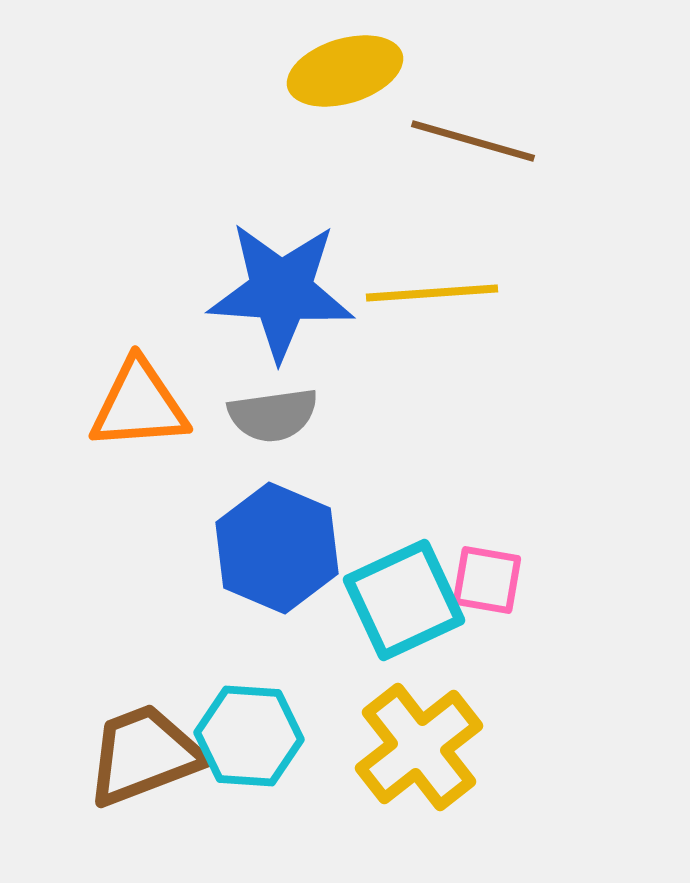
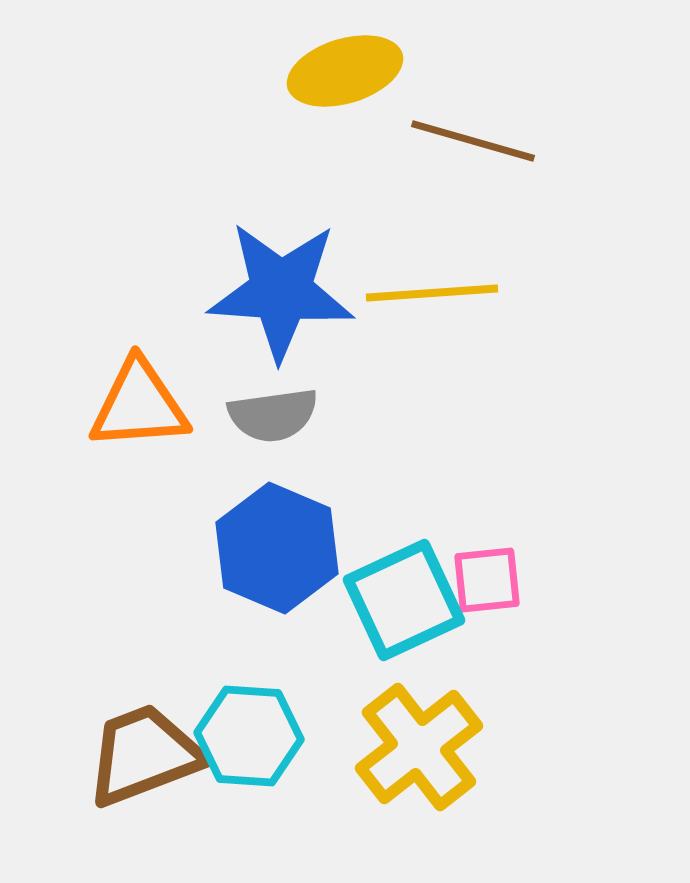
pink square: rotated 16 degrees counterclockwise
